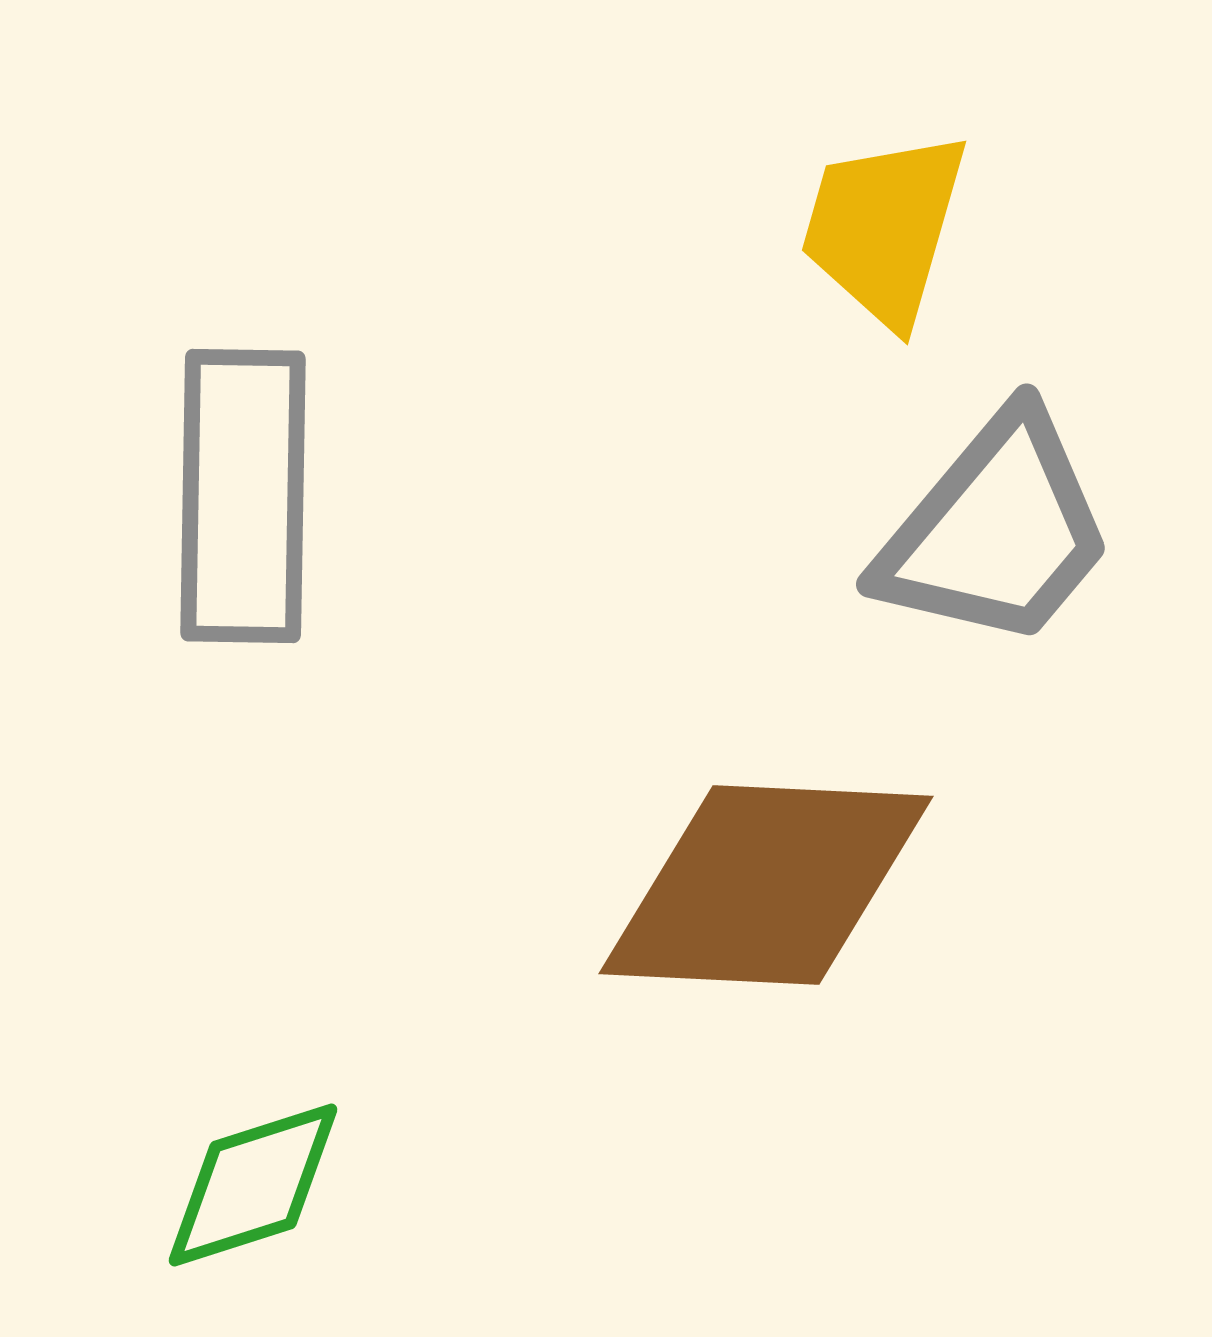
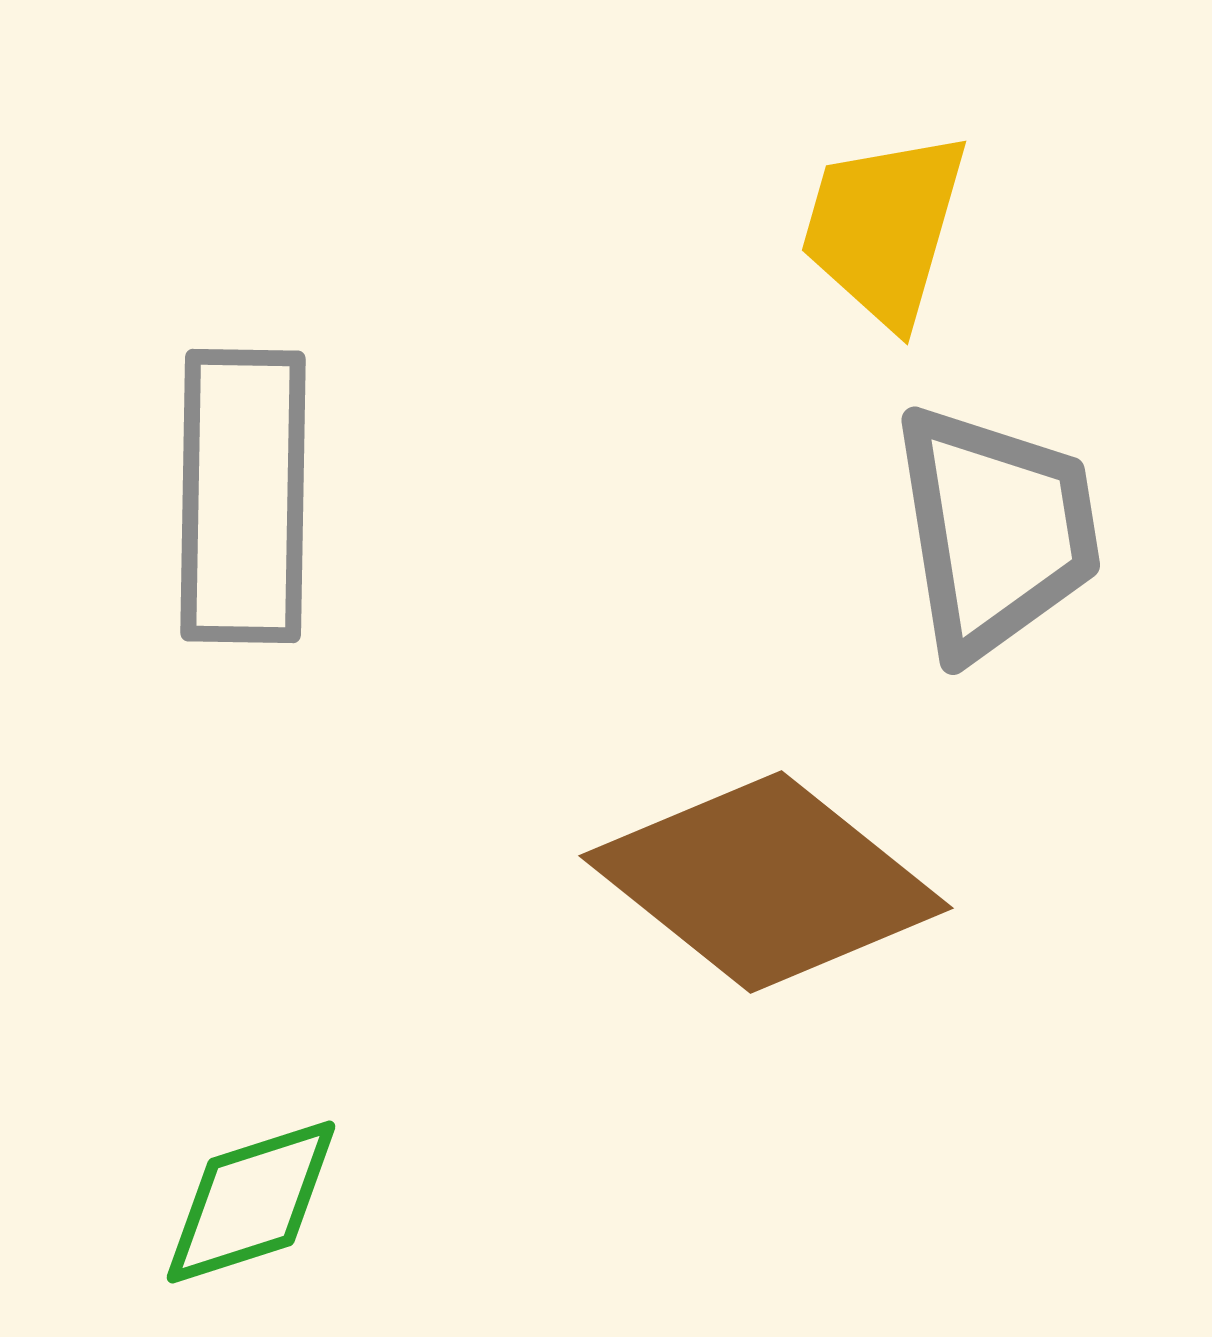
gray trapezoid: rotated 49 degrees counterclockwise
brown diamond: moved 3 px up; rotated 36 degrees clockwise
green diamond: moved 2 px left, 17 px down
